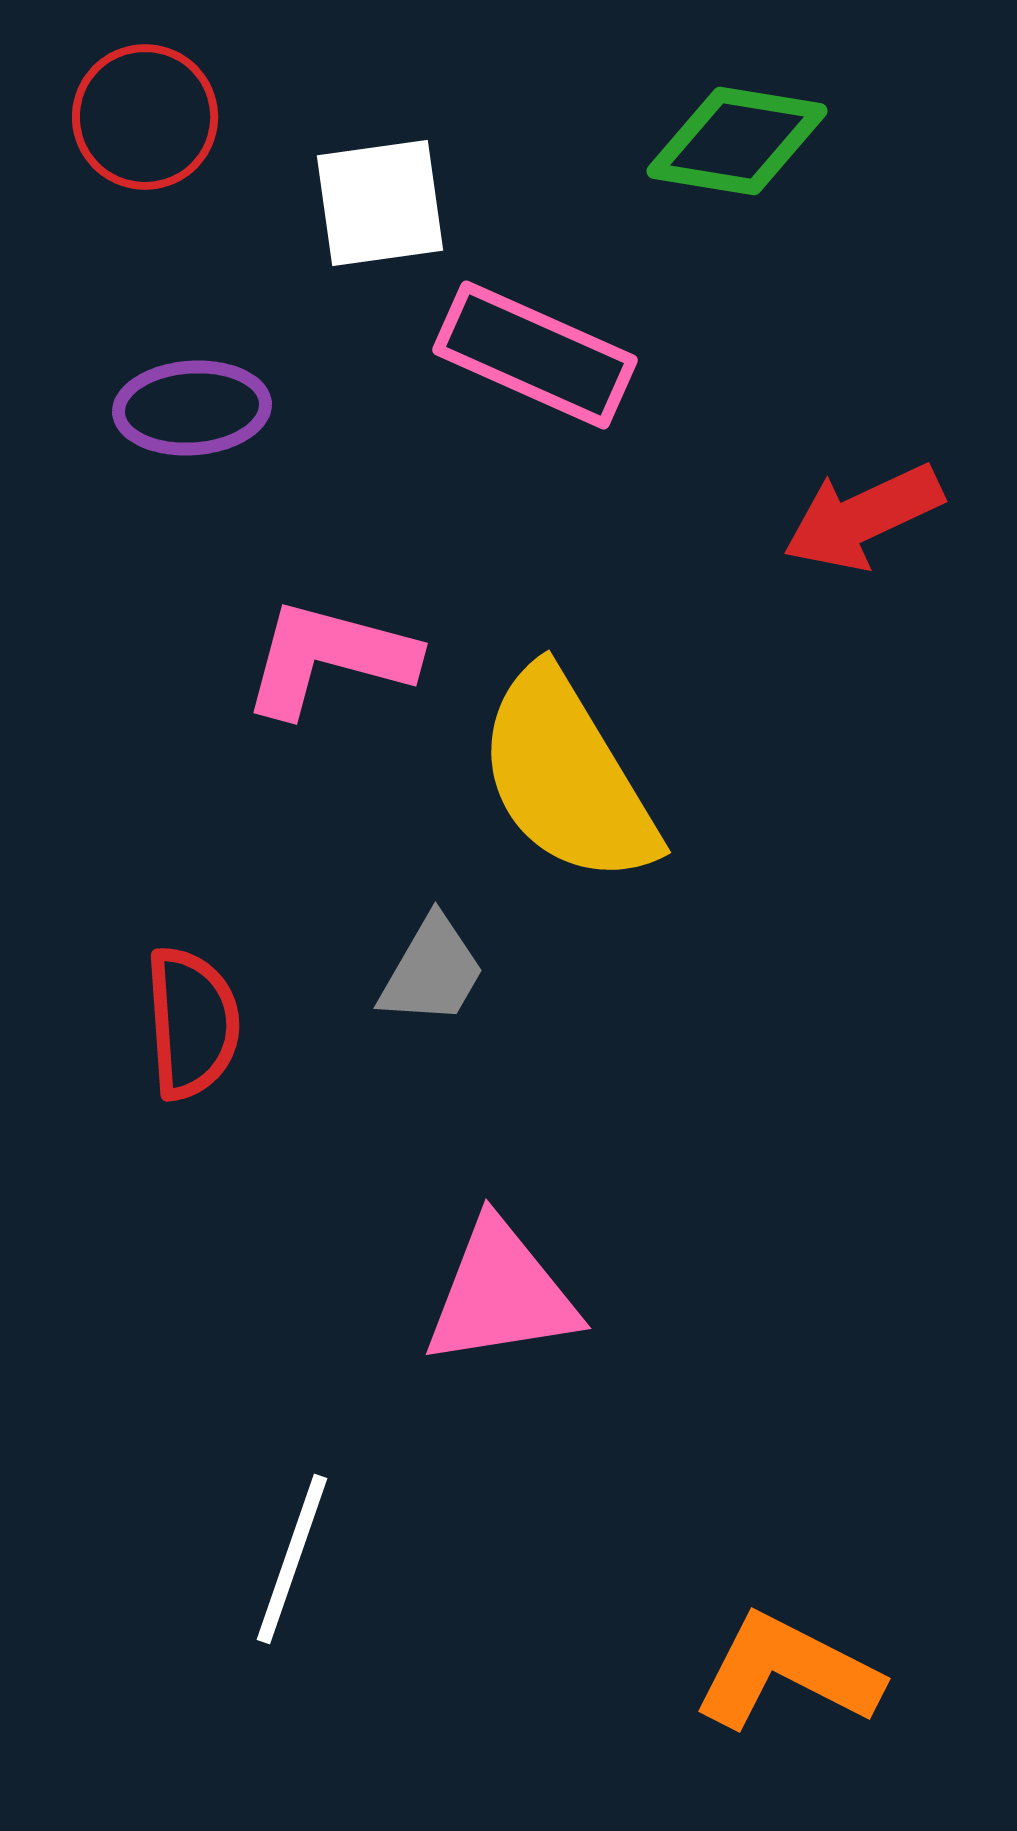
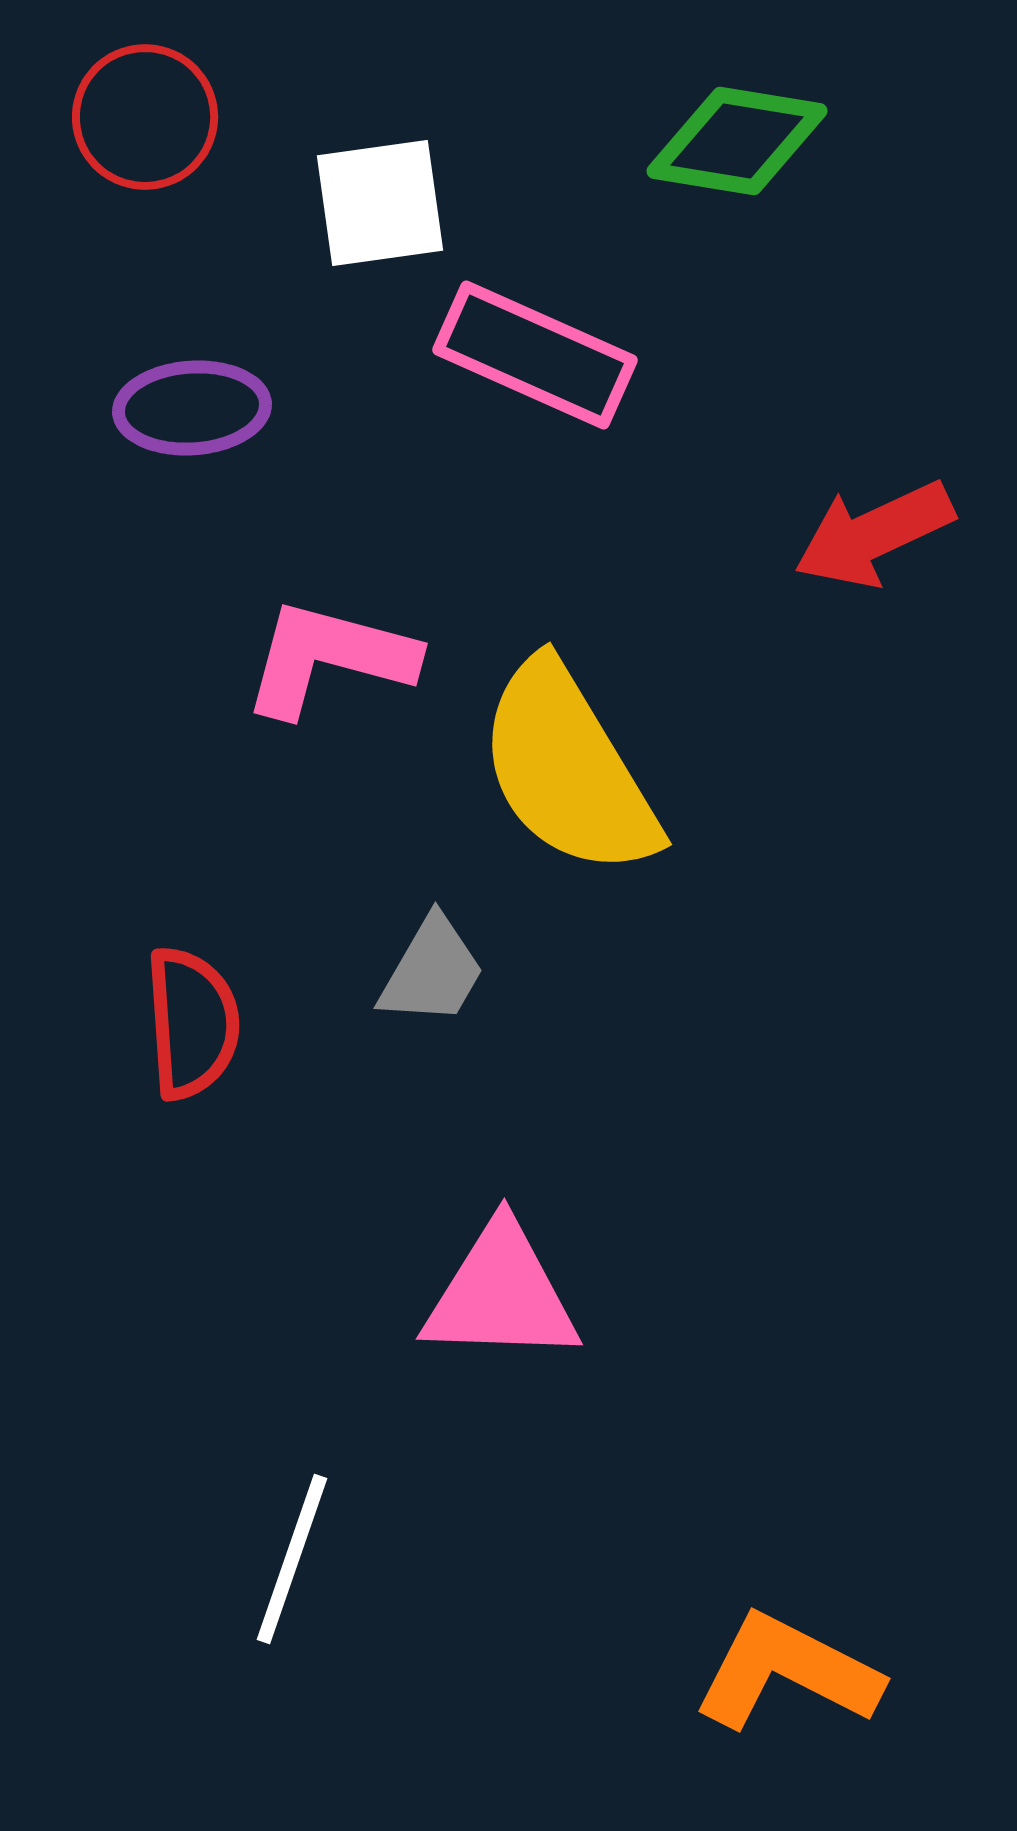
red arrow: moved 11 px right, 17 px down
yellow semicircle: moved 1 px right, 8 px up
pink triangle: rotated 11 degrees clockwise
